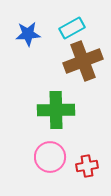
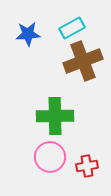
green cross: moved 1 px left, 6 px down
